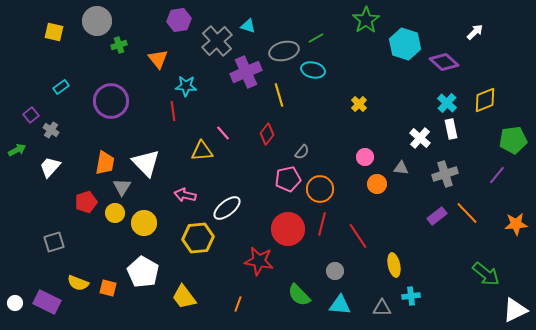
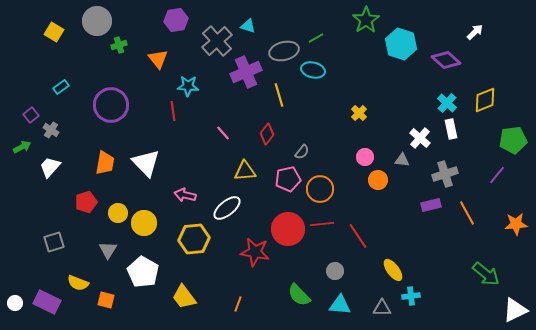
purple hexagon at (179, 20): moved 3 px left
yellow square at (54, 32): rotated 18 degrees clockwise
cyan hexagon at (405, 44): moved 4 px left
purple diamond at (444, 62): moved 2 px right, 2 px up
cyan star at (186, 86): moved 2 px right
purple circle at (111, 101): moved 4 px down
yellow cross at (359, 104): moved 9 px down
green arrow at (17, 150): moved 5 px right, 3 px up
yellow triangle at (202, 151): moved 43 px right, 20 px down
gray triangle at (401, 168): moved 1 px right, 8 px up
orange circle at (377, 184): moved 1 px right, 4 px up
gray triangle at (122, 187): moved 14 px left, 63 px down
yellow circle at (115, 213): moved 3 px right
orange line at (467, 213): rotated 15 degrees clockwise
purple rectangle at (437, 216): moved 6 px left, 11 px up; rotated 24 degrees clockwise
red line at (322, 224): rotated 70 degrees clockwise
yellow hexagon at (198, 238): moved 4 px left, 1 px down
red star at (259, 261): moved 4 px left, 9 px up
yellow ellipse at (394, 265): moved 1 px left, 5 px down; rotated 25 degrees counterclockwise
orange square at (108, 288): moved 2 px left, 12 px down
